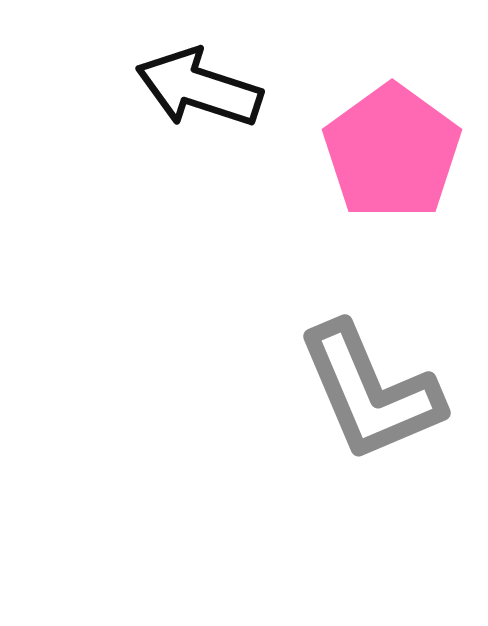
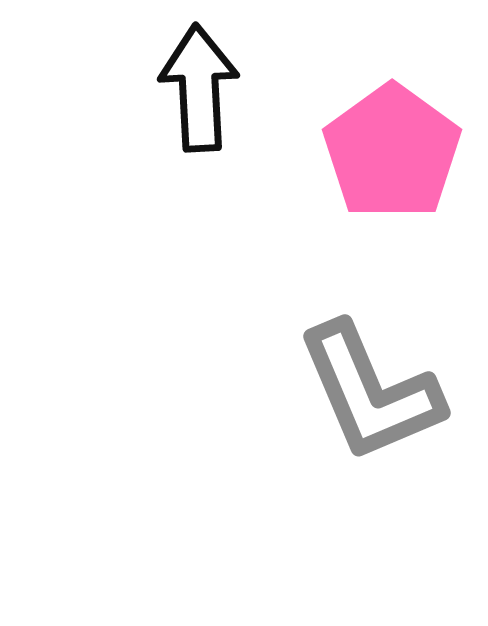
black arrow: rotated 69 degrees clockwise
